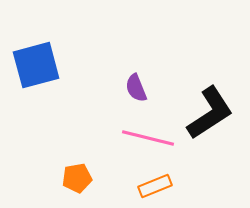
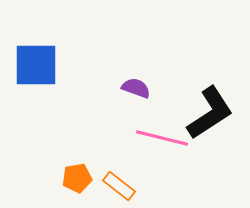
blue square: rotated 15 degrees clockwise
purple semicircle: rotated 132 degrees clockwise
pink line: moved 14 px right
orange rectangle: moved 36 px left; rotated 60 degrees clockwise
